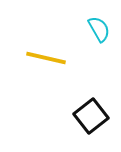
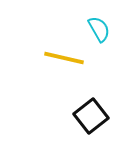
yellow line: moved 18 px right
